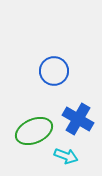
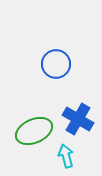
blue circle: moved 2 px right, 7 px up
cyan arrow: rotated 125 degrees counterclockwise
